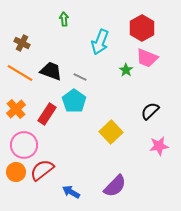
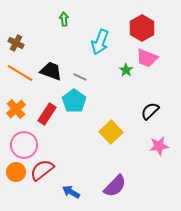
brown cross: moved 6 px left
